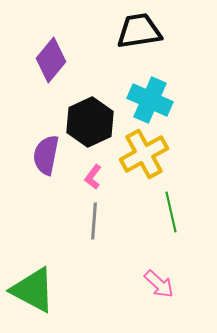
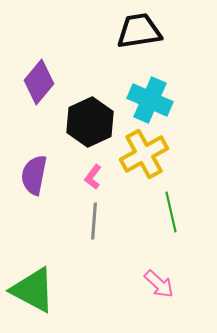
purple diamond: moved 12 px left, 22 px down
purple semicircle: moved 12 px left, 20 px down
